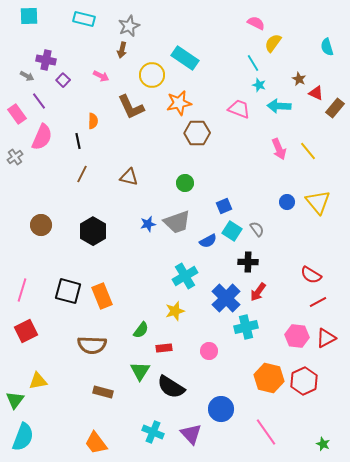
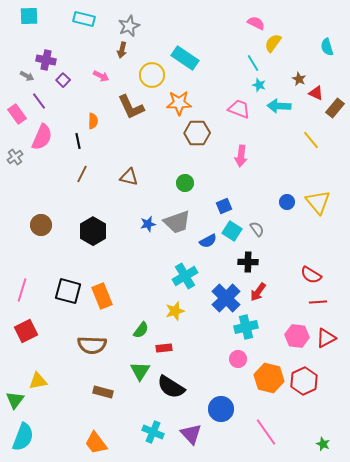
orange star at (179, 103): rotated 10 degrees clockwise
pink arrow at (279, 149): moved 38 px left, 7 px down; rotated 30 degrees clockwise
yellow line at (308, 151): moved 3 px right, 11 px up
red line at (318, 302): rotated 24 degrees clockwise
pink circle at (209, 351): moved 29 px right, 8 px down
